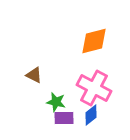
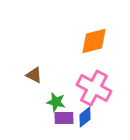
blue diamond: moved 6 px left, 2 px down
